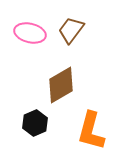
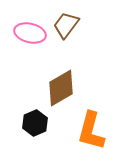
brown trapezoid: moved 5 px left, 5 px up
brown diamond: moved 3 px down
